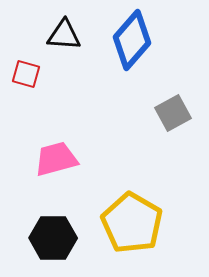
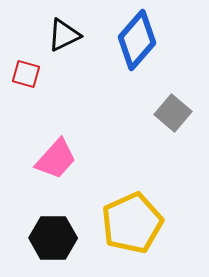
black triangle: rotated 30 degrees counterclockwise
blue diamond: moved 5 px right
gray square: rotated 21 degrees counterclockwise
pink trapezoid: rotated 147 degrees clockwise
yellow pentagon: rotated 18 degrees clockwise
